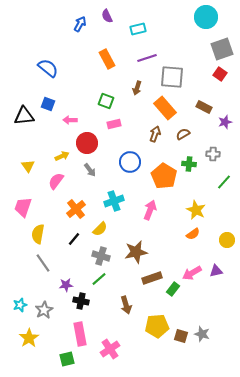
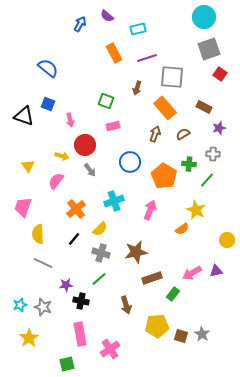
purple semicircle at (107, 16): rotated 24 degrees counterclockwise
cyan circle at (206, 17): moved 2 px left
gray square at (222, 49): moved 13 px left
orange rectangle at (107, 59): moved 7 px right, 6 px up
black triangle at (24, 116): rotated 25 degrees clockwise
pink arrow at (70, 120): rotated 104 degrees counterclockwise
purple star at (225, 122): moved 6 px left, 6 px down
pink rectangle at (114, 124): moved 1 px left, 2 px down
red circle at (87, 143): moved 2 px left, 2 px down
yellow arrow at (62, 156): rotated 40 degrees clockwise
green line at (224, 182): moved 17 px left, 2 px up
yellow semicircle at (38, 234): rotated 12 degrees counterclockwise
orange semicircle at (193, 234): moved 11 px left, 5 px up
gray cross at (101, 256): moved 3 px up
gray line at (43, 263): rotated 30 degrees counterclockwise
green rectangle at (173, 289): moved 5 px down
gray star at (44, 310): moved 1 px left, 3 px up; rotated 24 degrees counterclockwise
gray star at (202, 334): rotated 14 degrees clockwise
green square at (67, 359): moved 5 px down
